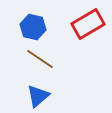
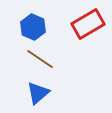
blue hexagon: rotated 10 degrees clockwise
blue triangle: moved 3 px up
